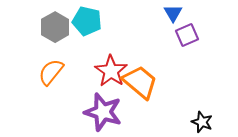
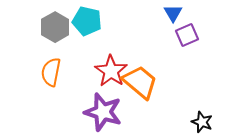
orange semicircle: rotated 28 degrees counterclockwise
